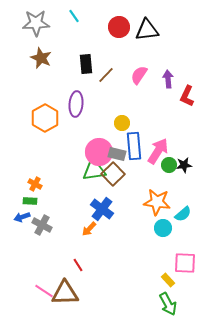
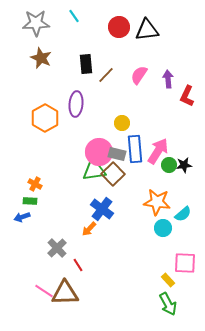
blue rectangle: moved 1 px right, 3 px down
gray cross: moved 15 px right, 23 px down; rotated 18 degrees clockwise
